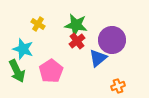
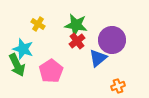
green arrow: moved 6 px up
